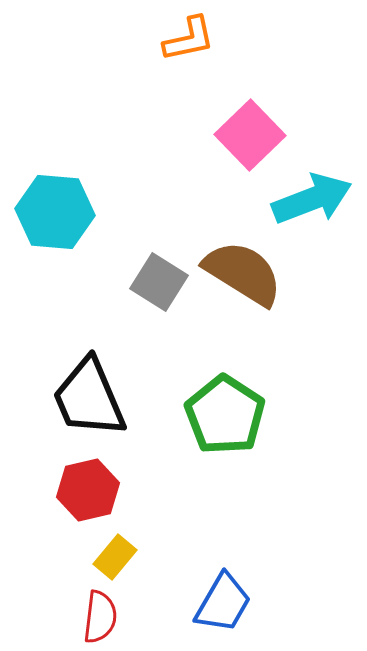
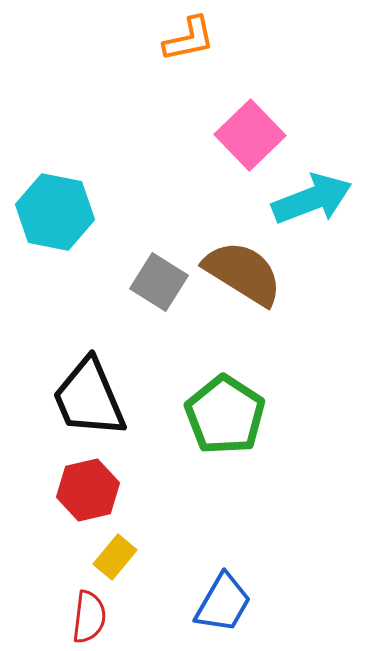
cyan hexagon: rotated 6 degrees clockwise
red semicircle: moved 11 px left
